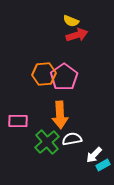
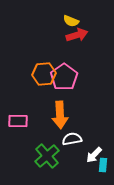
green cross: moved 14 px down
cyan rectangle: rotated 56 degrees counterclockwise
